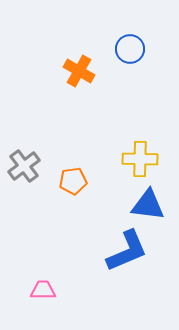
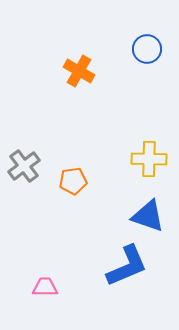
blue circle: moved 17 px right
yellow cross: moved 9 px right
blue triangle: moved 11 px down; rotated 12 degrees clockwise
blue L-shape: moved 15 px down
pink trapezoid: moved 2 px right, 3 px up
